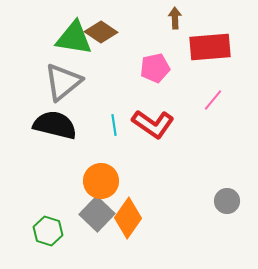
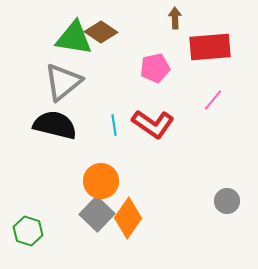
green hexagon: moved 20 px left
